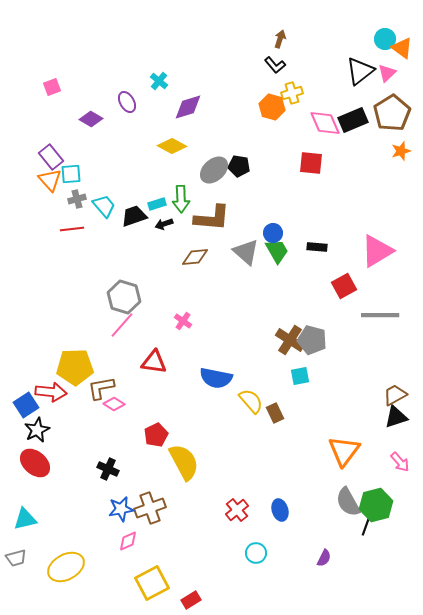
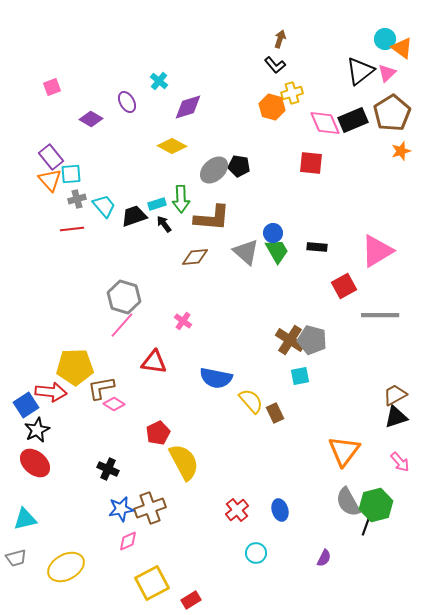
black arrow at (164, 224): rotated 72 degrees clockwise
red pentagon at (156, 435): moved 2 px right, 2 px up
